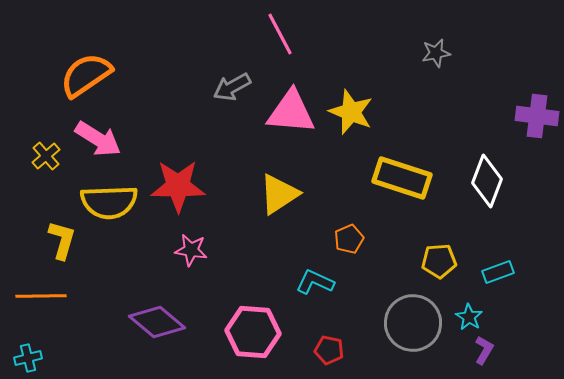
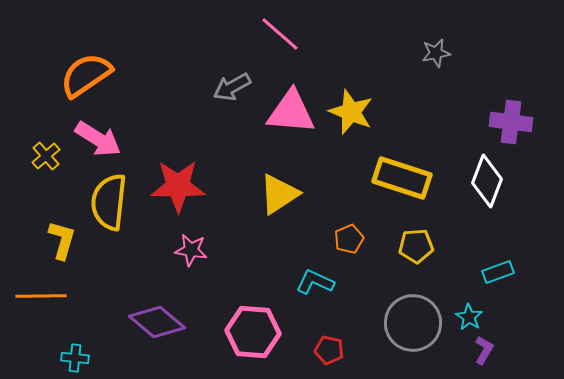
pink line: rotated 21 degrees counterclockwise
purple cross: moved 26 px left, 6 px down
yellow semicircle: rotated 98 degrees clockwise
yellow pentagon: moved 23 px left, 15 px up
cyan cross: moved 47 px right; rotated 20 degrees clockwise
